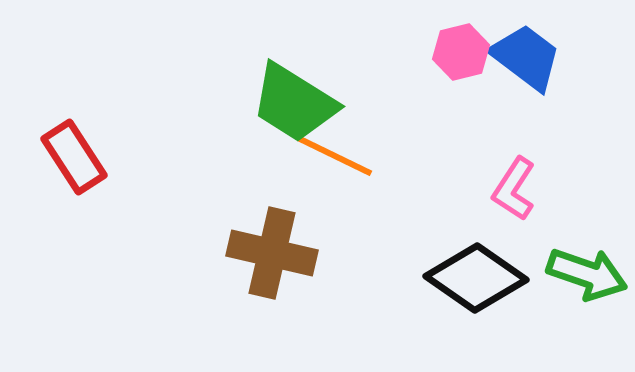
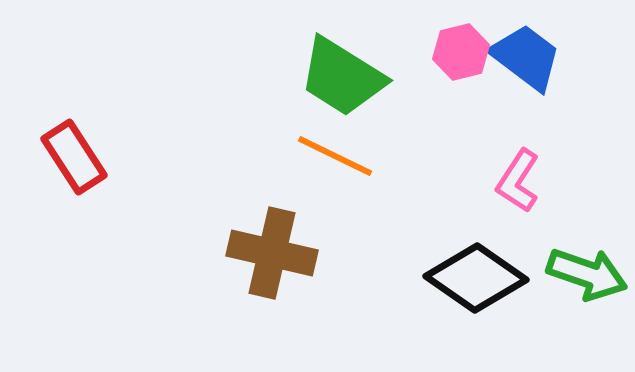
green trapezoid: moved 48 px right, 26 px up
pink L-shape: moved 4 px right, 8 px up
